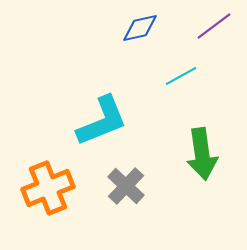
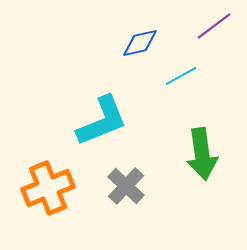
blue diamond: moved 15 px down
